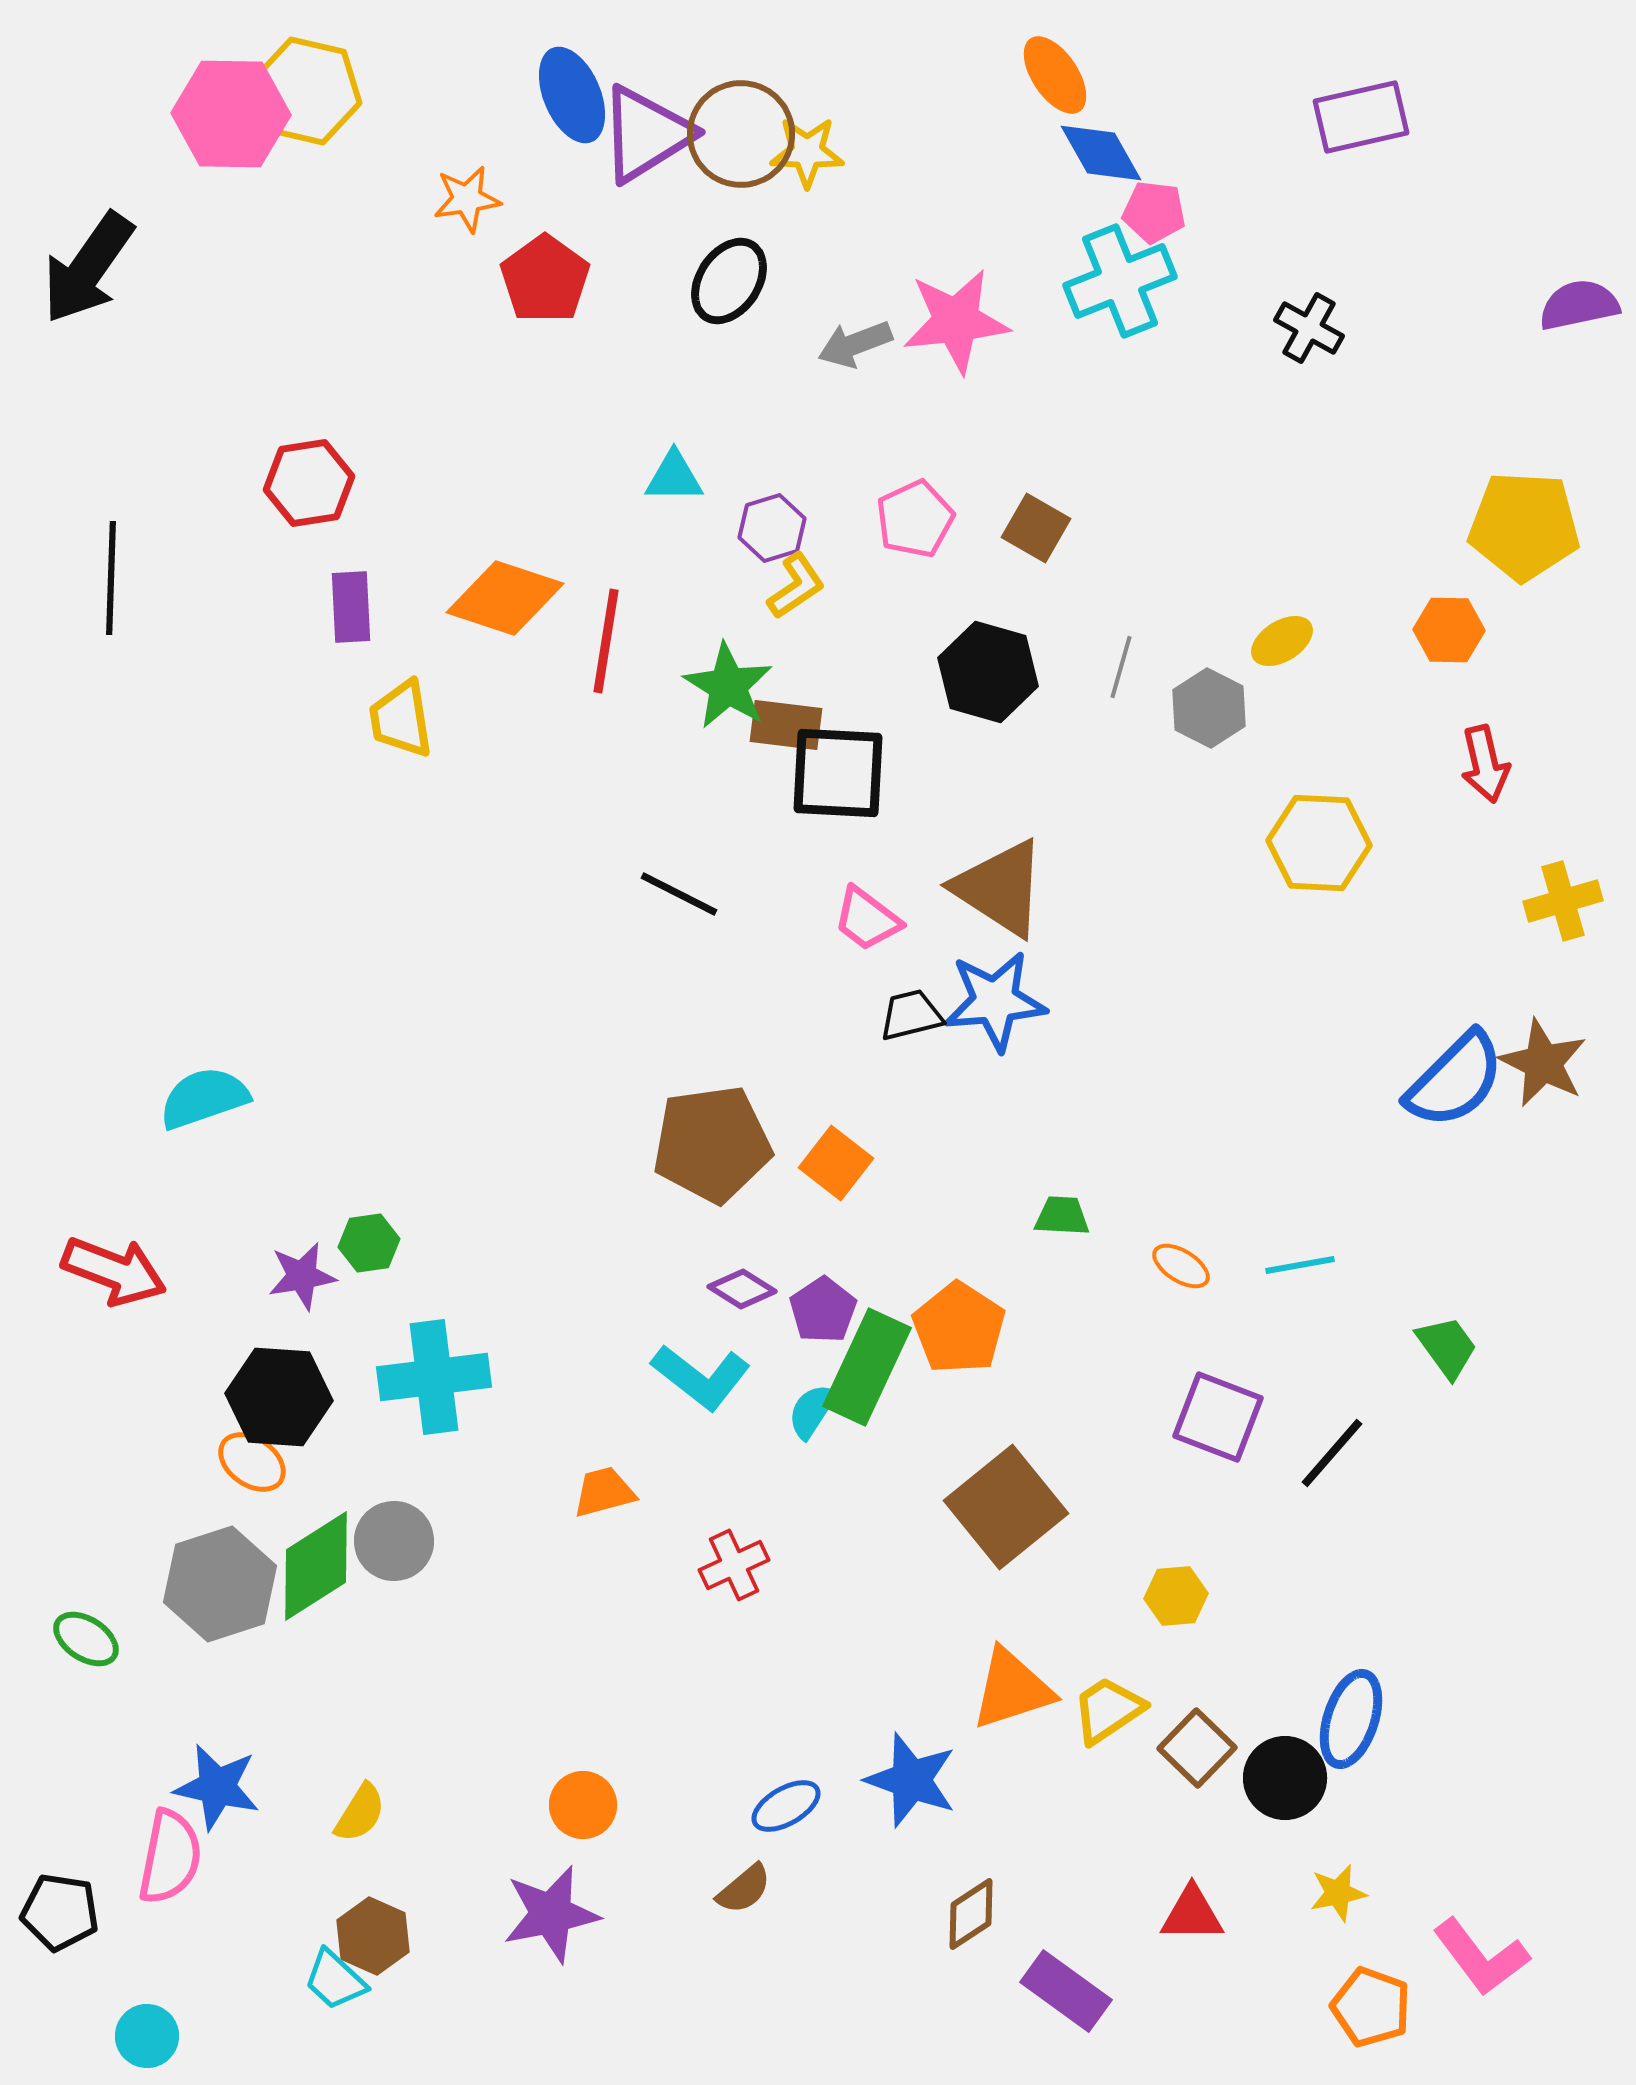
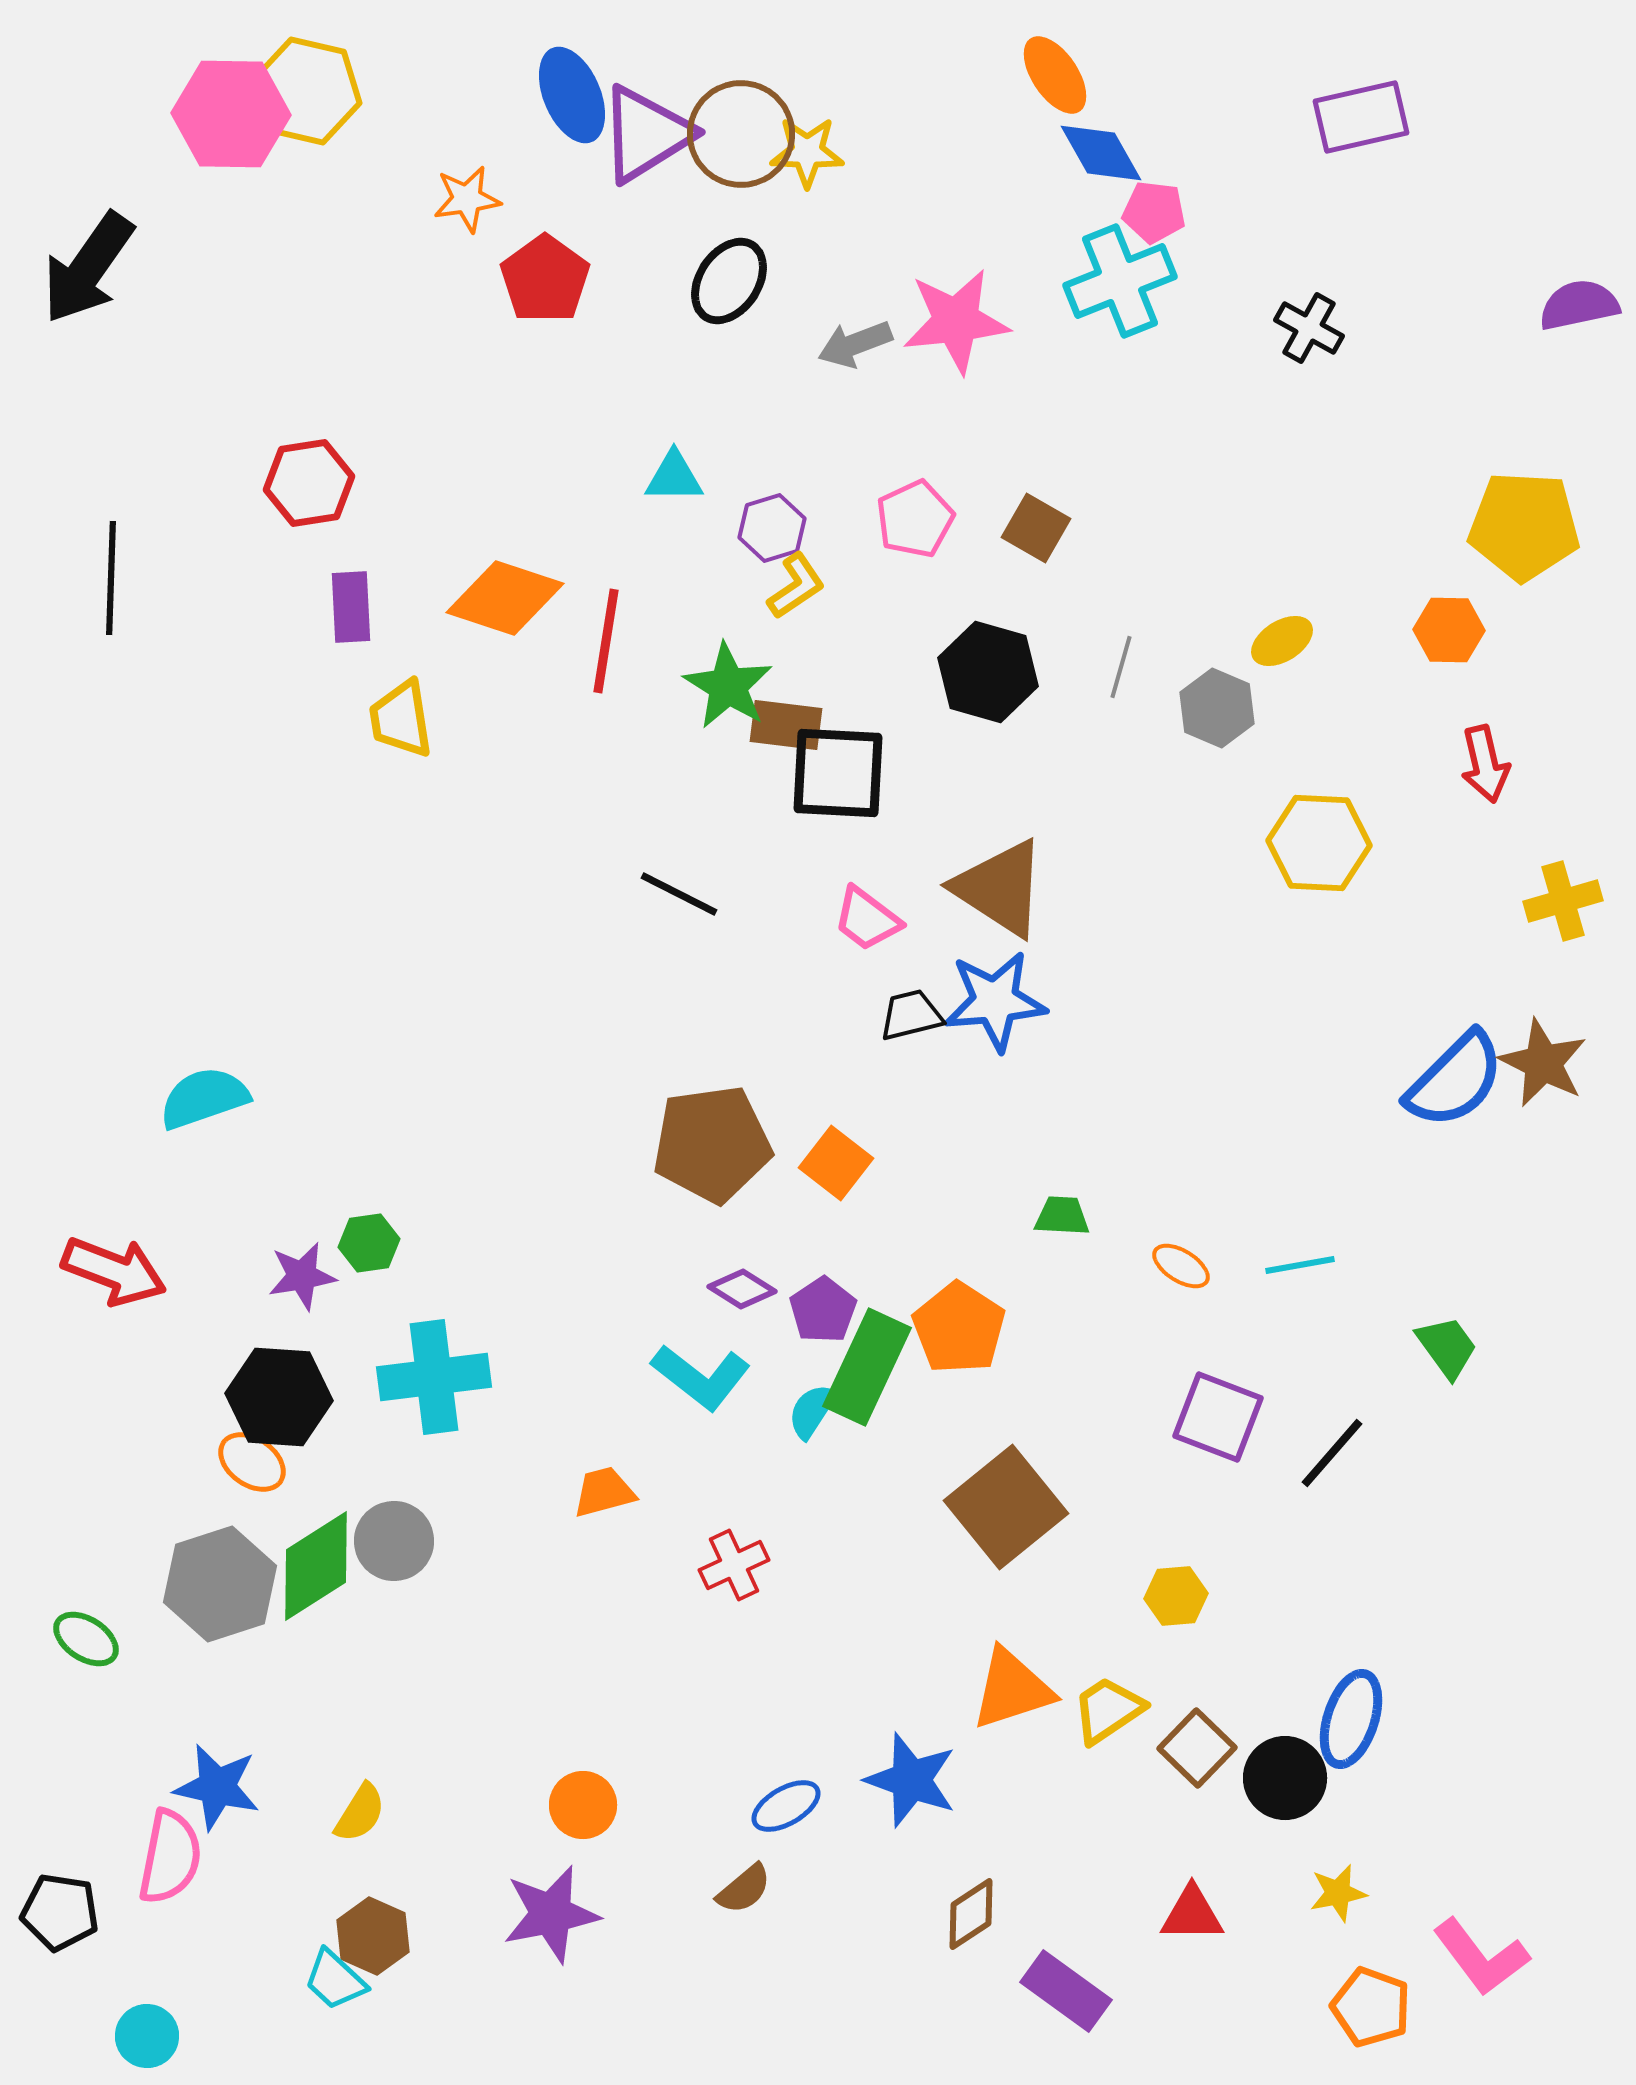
gray hexagon at (1209, 708): moved 8 px right; rotated 4 degrees counterclockwise
